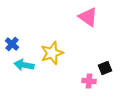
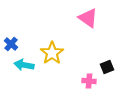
pink triangle: moved 1 px down
blue cross: moved 1 px left
yellow star: rotated 15 degrees counterclockwise
black square: moved 2 px right, 1 px up
